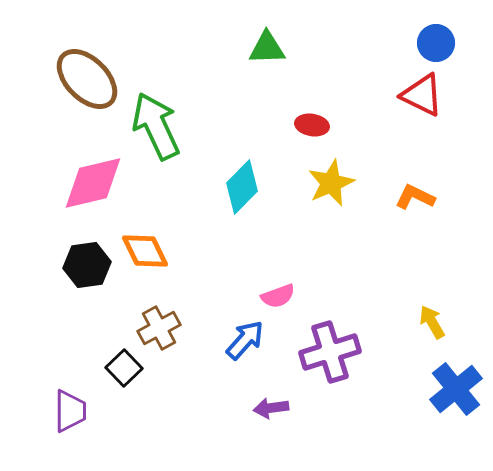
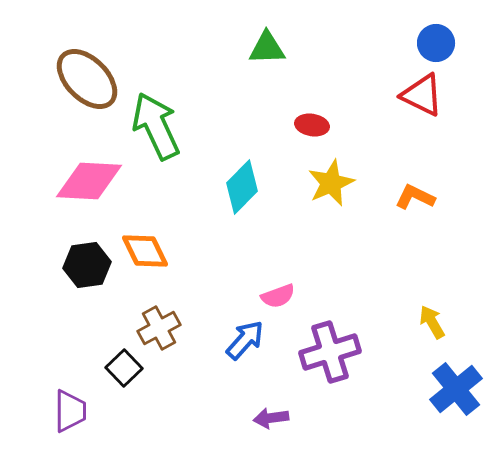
pink diamond: moved 4 px left, 2 px up; rotated 16 degrees clockwise
purple arrow: moved 10 px down
